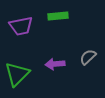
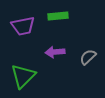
purple trapezoid: moved 2 px right
purple arrow: moved 12 px up
green triangle: moved 6 px right, 2 px down
